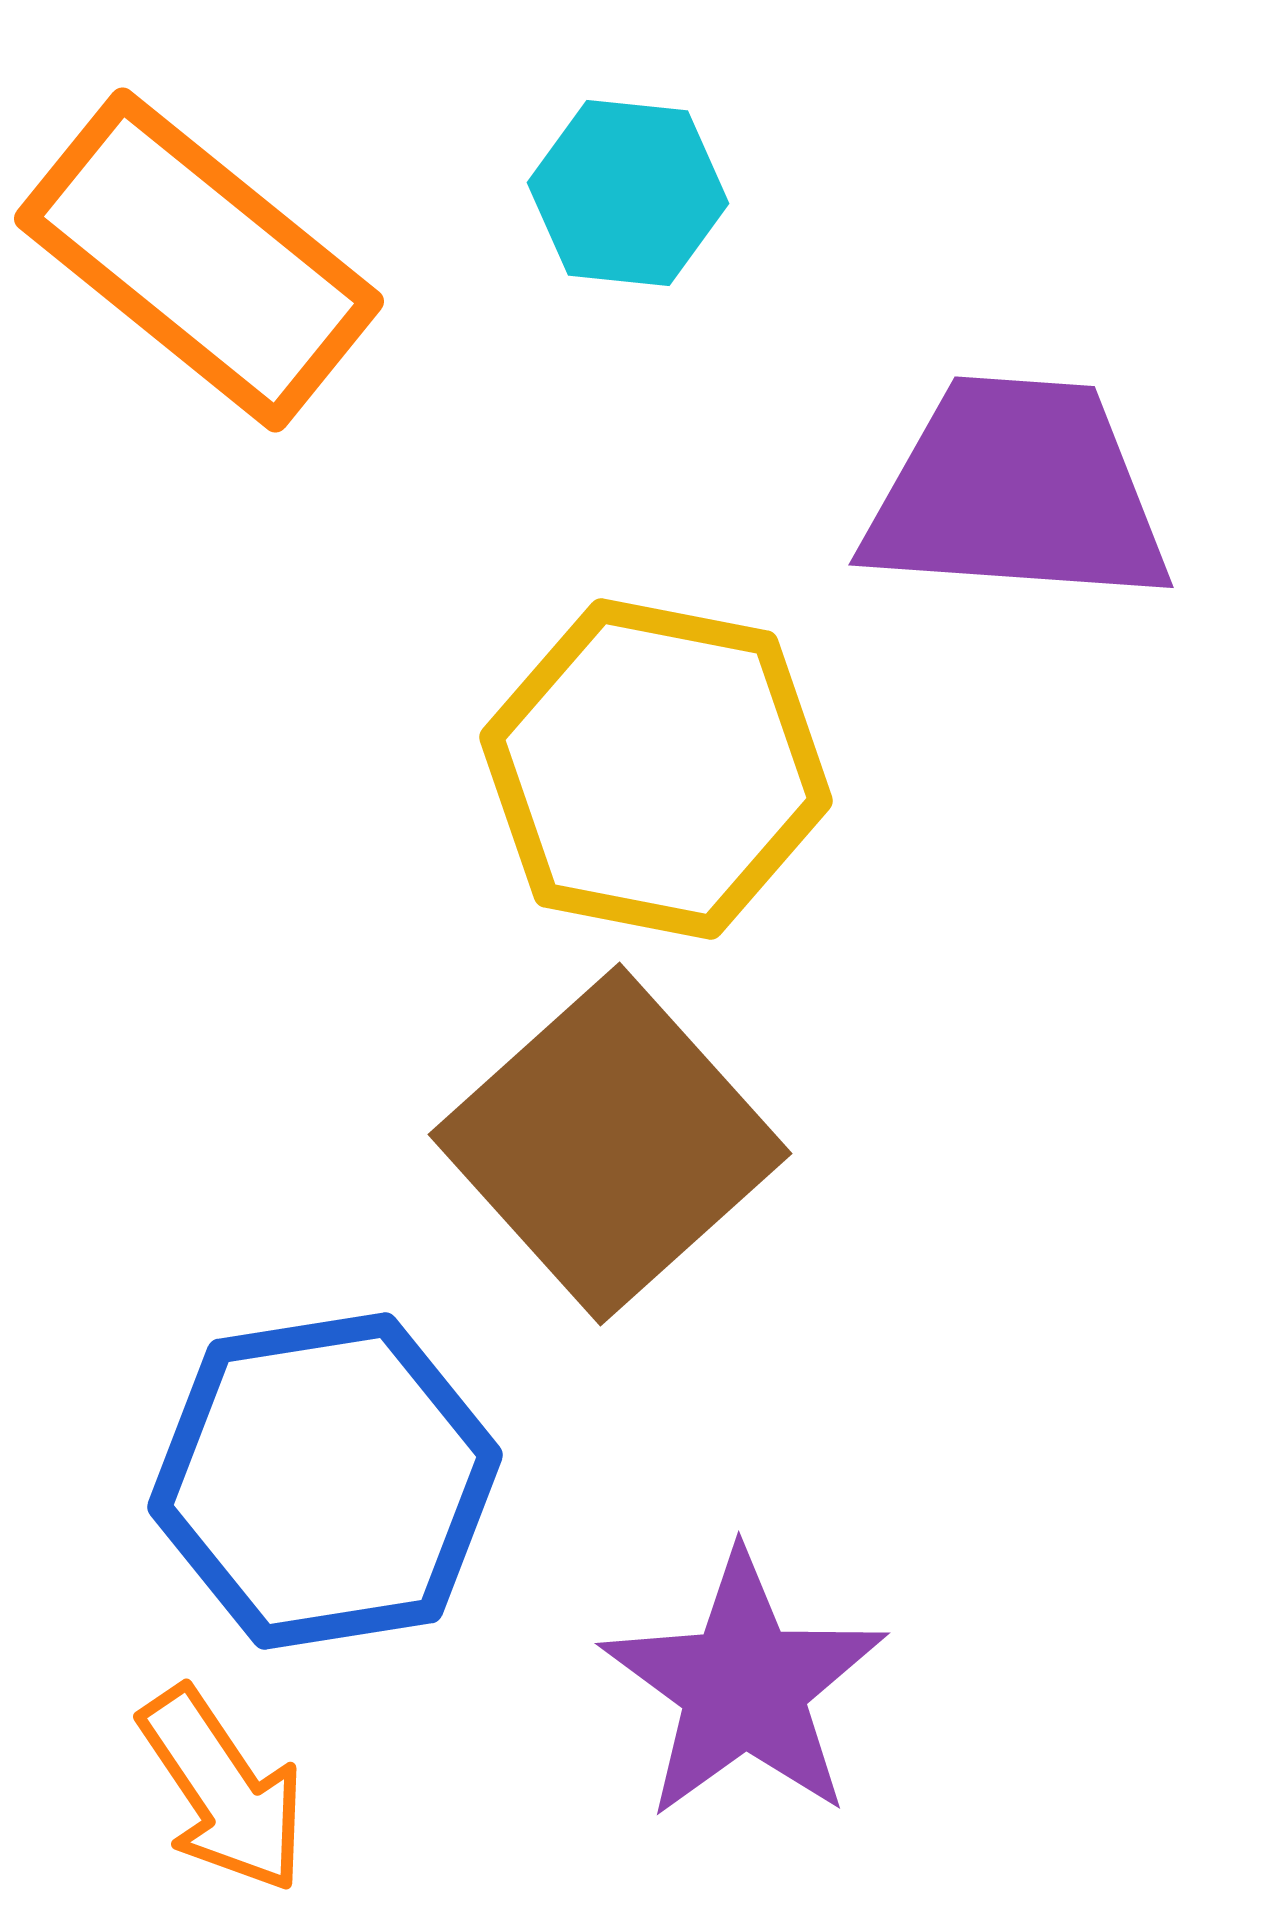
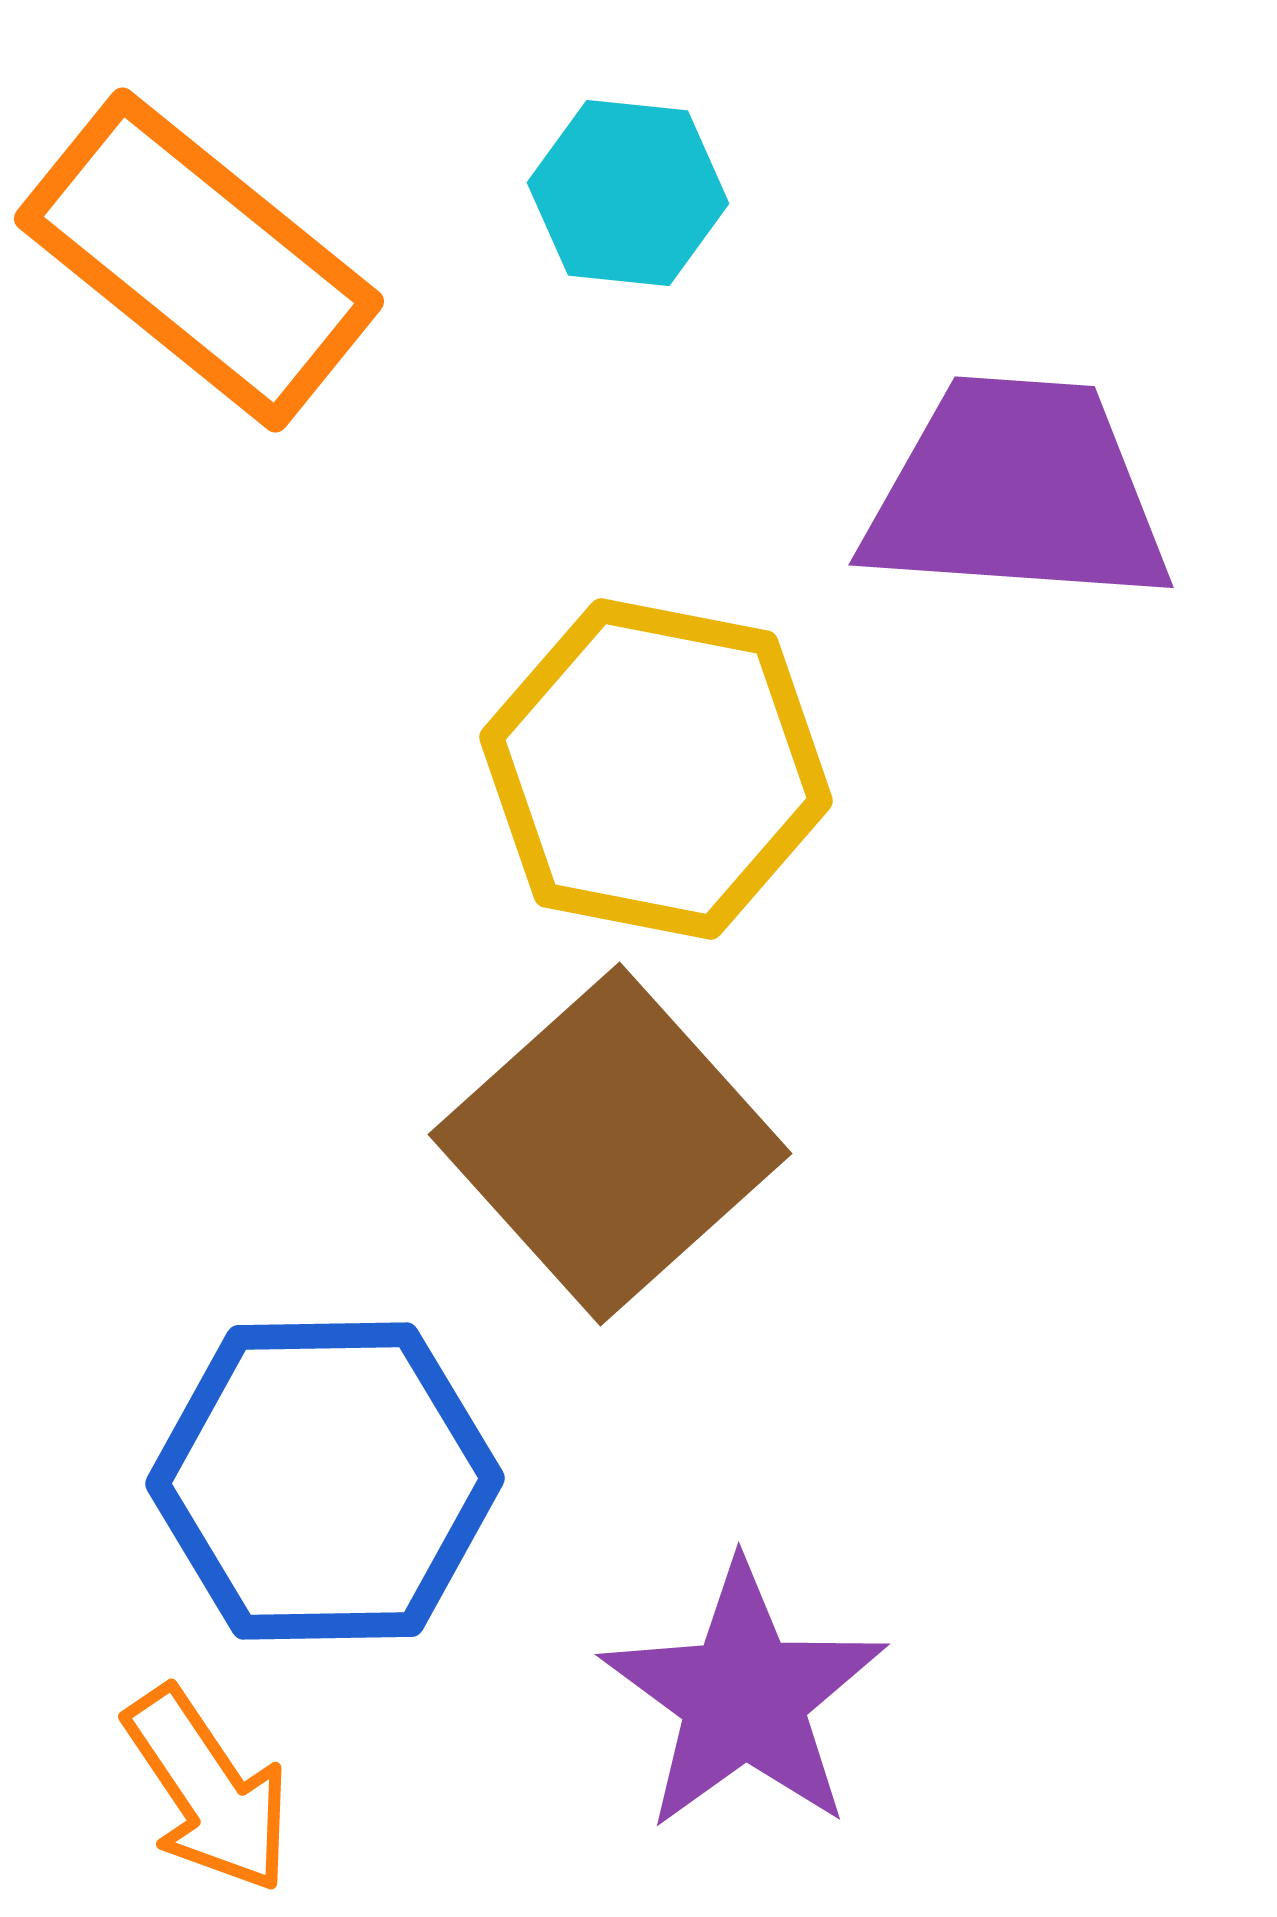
blue hexagon: rotated 8 degrees clockwise
purple star: moved 11 px down
orange arrow: moved 15 px left
